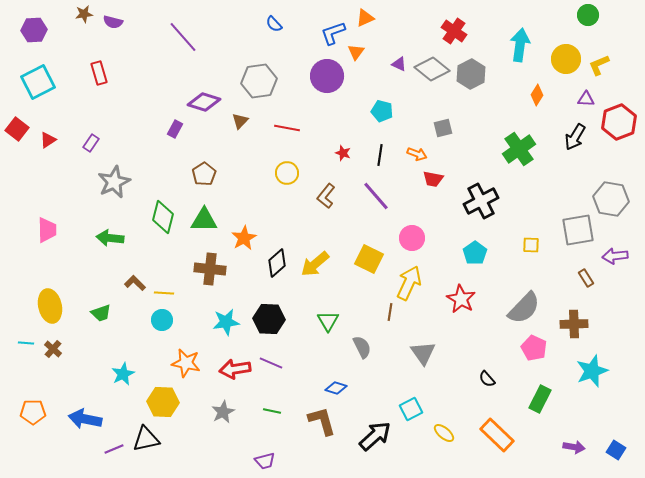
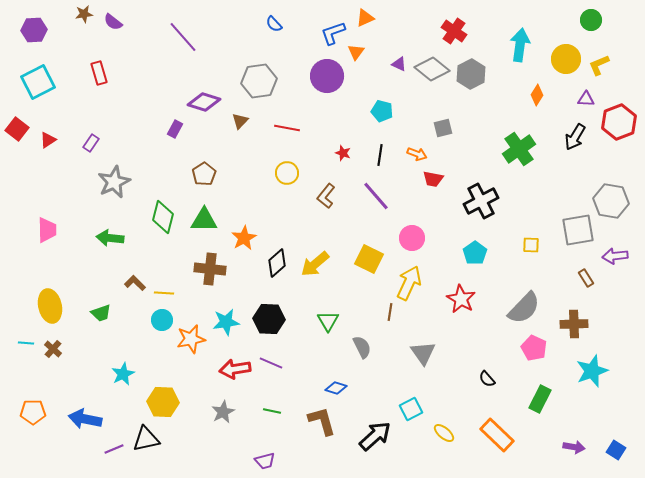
green circle at (588, 15): moved 3 px right, 5 px down
purple semicircle at (113, 22): rotated 24 degrees clockwise
gray hexagon at (611, 199): moved 2 px down
orange star at (186, 363): moved 5 px right, 24 px up; rotated 24 degrees counterclockwise
